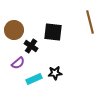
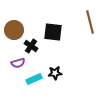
purple semicircle: rotated 24 degrees clockwise
